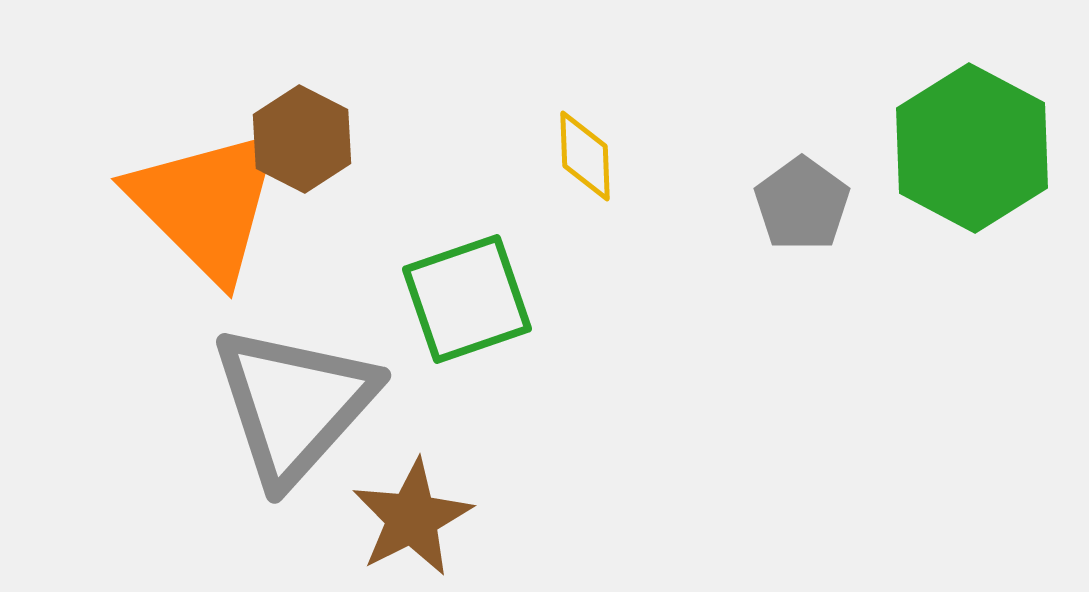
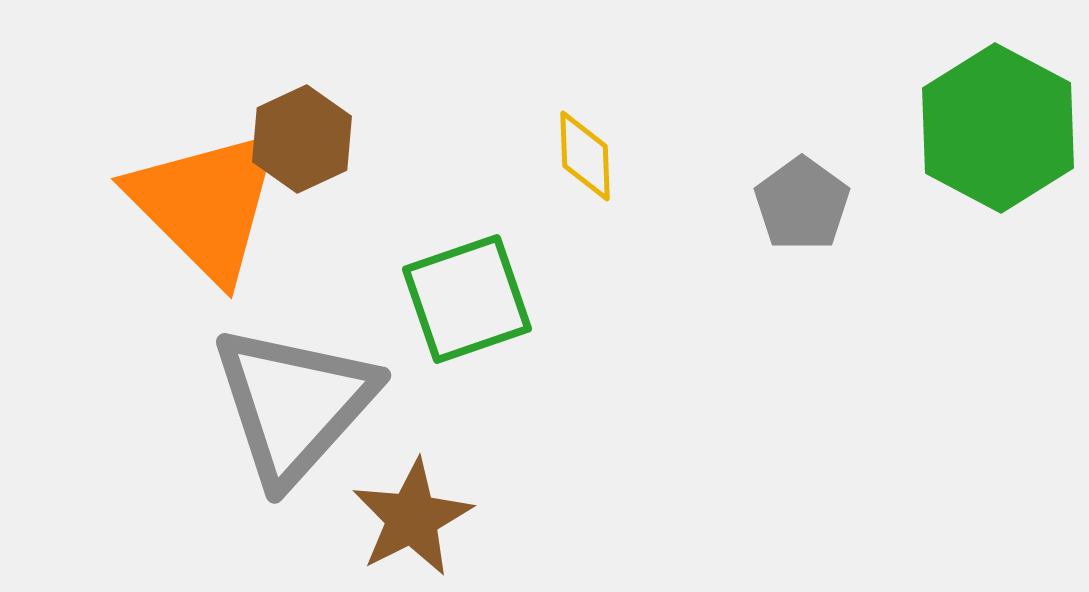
brown hexagon: rotated 8 degrees clockwise
green hexagon: moved 26 px right, 20 px up
